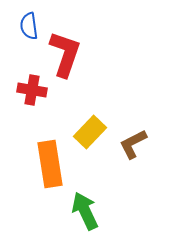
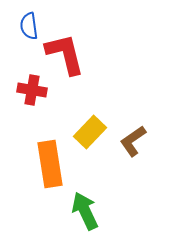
red L-shape: rotated 33 degrees counterclockwise
brown L-shape: moved 3 px up; rotated 8 degrees counterclockwise
